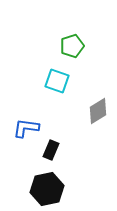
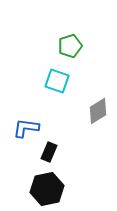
green pentagon: moved 2 px left
black rectangle: moved 2 px left, 2 px down
